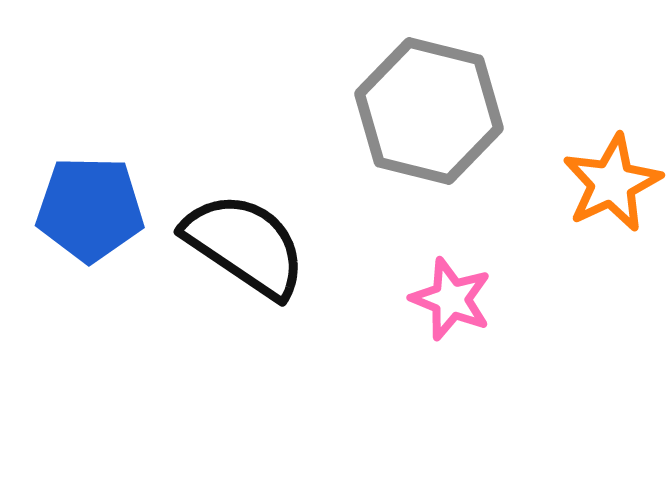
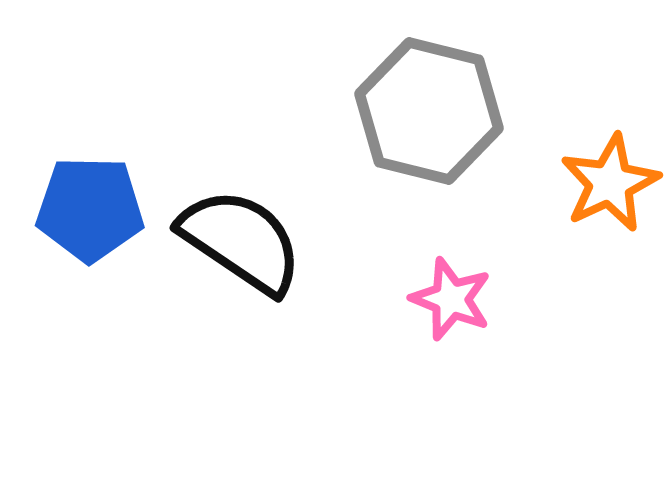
orange star: moved 2 px left
black semicircle: moved 4 px left, 4 px up
